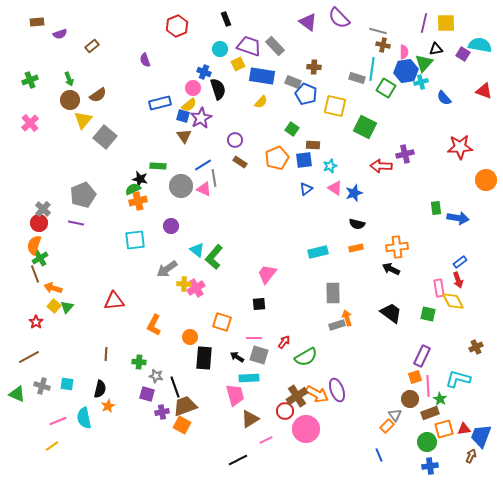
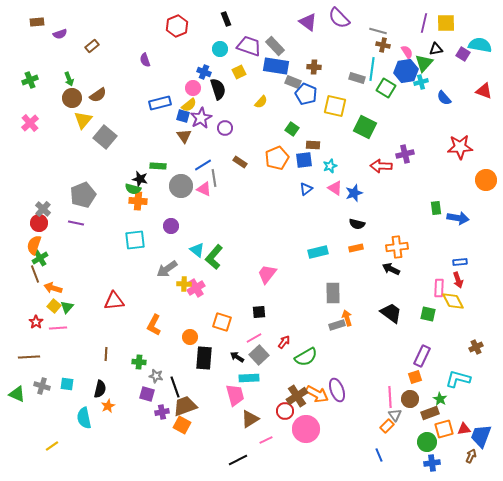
pink semicircle at (404, 52): moved 3 px right; rotated 32 degrees counterclockwise
yellow square at (238, 64): moved 1 px right, 8 px down
blue rectangle at (262, 76): moved 14 px right, 10 px up
brown circle at (70, 100): moved 2 px right, 2 px up
purple circle at (235, 140): moved 10 px left, 12 px up
green semicircle at (133, 189): rotated 140 degrees counterclockwise
orange cross at (138, 201): rotated 18 degrees clockwise
blue rectangle at (460, 262): rotated 32 degrees clockwise
pink rectangle at (439, 288): rotated 12 degrees clockwise
black square at (259, 304): moved 8 px down
pink line at (254, 338): rotated 28 degrees counterclockwise
gray square at (259, 355): rotated 30 degrees clockwise
brown line at (29, 357): rotated 25 degrees clockwise
pink line at (428, 386): moved 38 px left, 11 px down
pink line at (58, 421): moved 93 px up; rotated 18 degrees clockwise
blue cross at (430, 466): moved 2 px right, 3 px up
